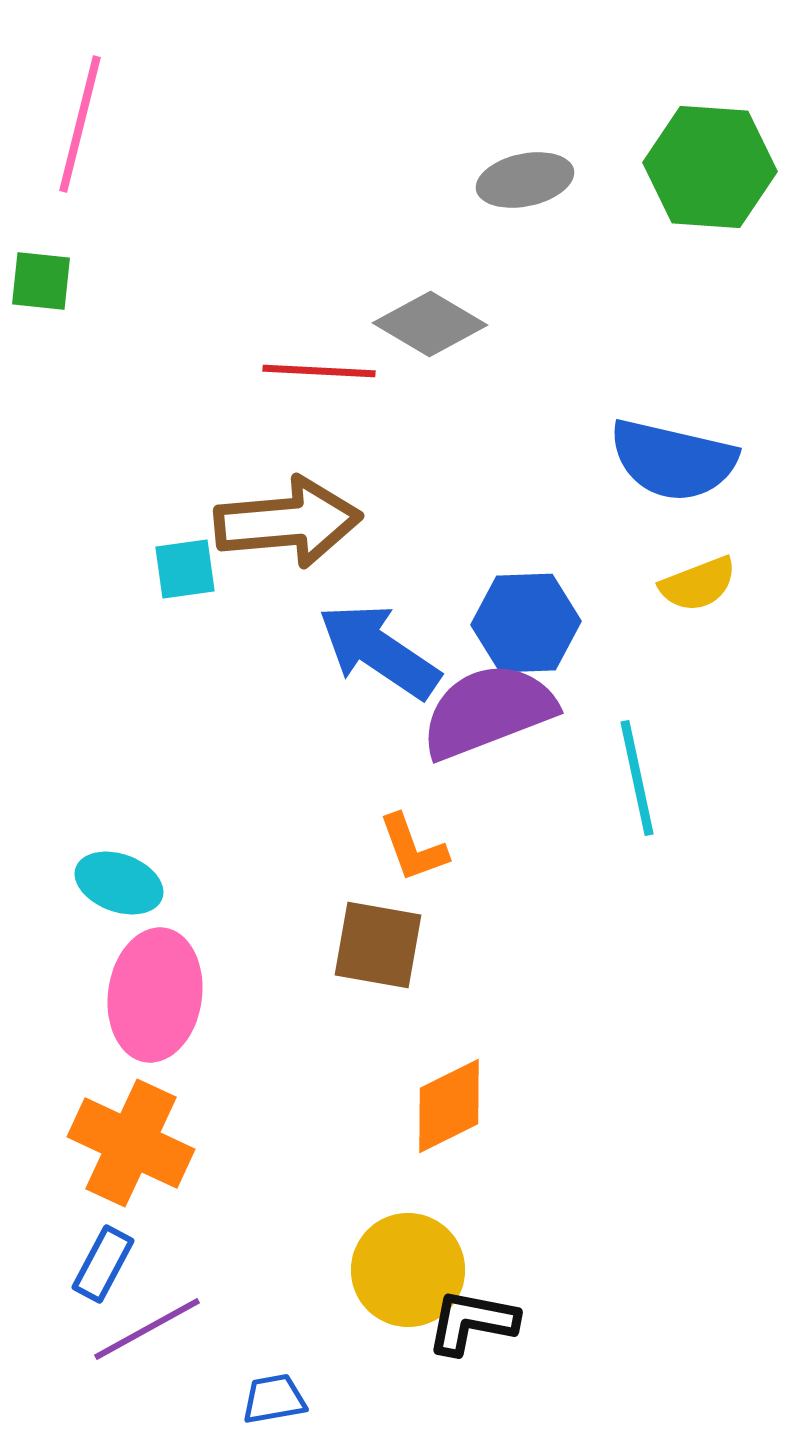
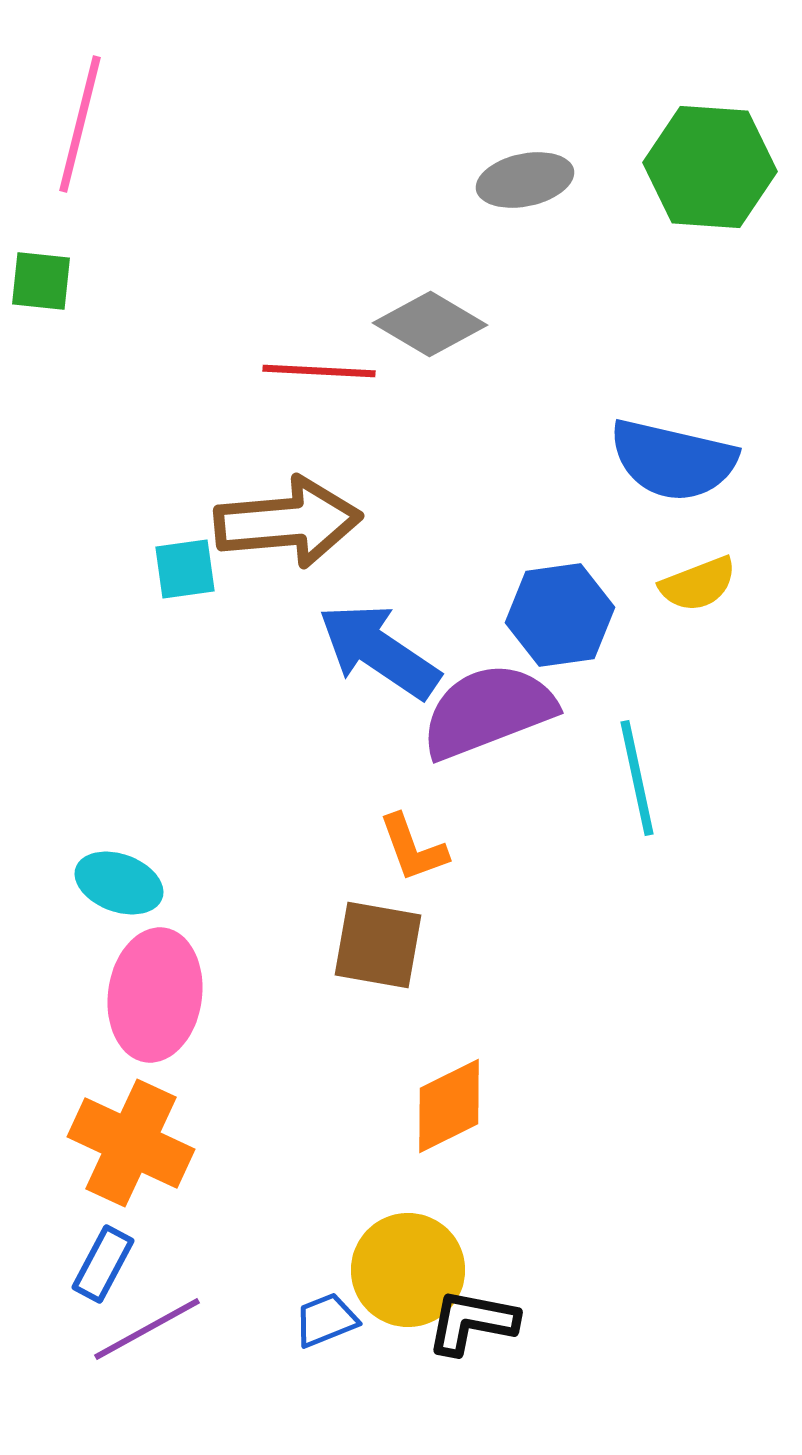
blue hexagon: moved 34 px right, 8 px up; rotated 6 degrees counterclockwise
blue trapezoid: moved 52 px right, 79 px up; rotated 12 degrees counterclockwise
